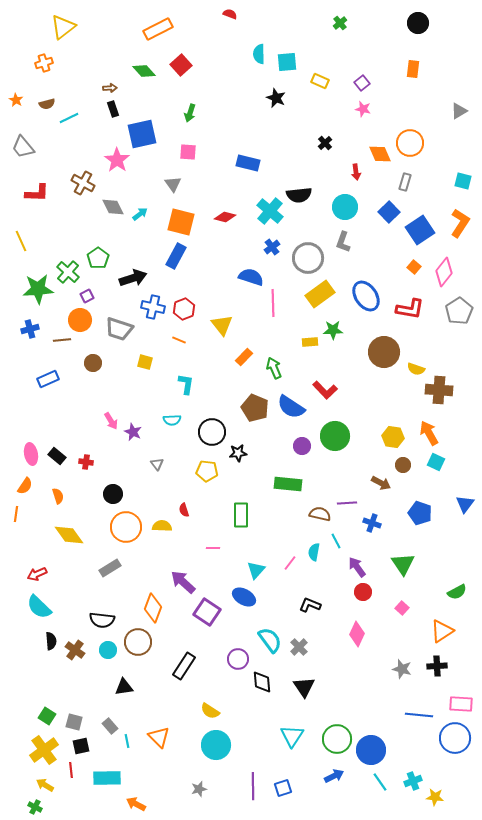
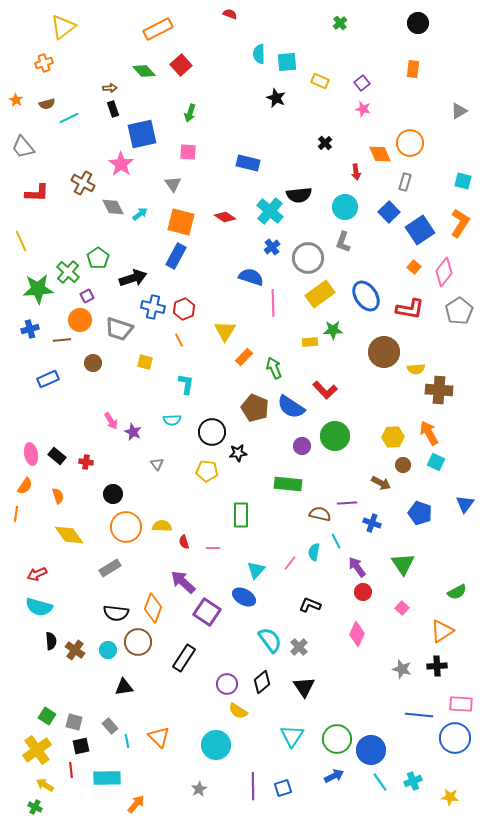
pink star at (117, 160): moved 4 px right, 4 px down
red diamond at (225, 217): rotated 20 degrees clockwise
yellow triangle at (222, 325): moved 3 px right, 6 px down; rotated 10 degrees clockwise
orange line at (179, 340): rotated 40 degrees clockwise
yellow semicircle at (416, 369): rotated 24 degrees counterclockwise
yellow hexagon at (393, 437): rotated 10 degrees counterclockwise
red semicircle at (184, 510): moved 32 px down
cyan semicircle at (39, 607): rotated 28 degrees counterclockwise
black semicircle at (102, 620): moved 14 px right, 7 px up
purple circle at (238, 659): moved 11 px left, 25 px down
black rectangle at (184, 666): moved 8 px up
black diamond at (262, 682): rotated 55 degrees clockwise
yellow semicircle at (210, 711): moved 28 px right
yellow cross at (44, 750): moved 7 px left
gray star at (199, 789): rotated 14 degrees counterclockwise
yellow star at (435, 797): moved 15 px right
orange arrow at (136, 804): rotated 102 degrees clockwise
